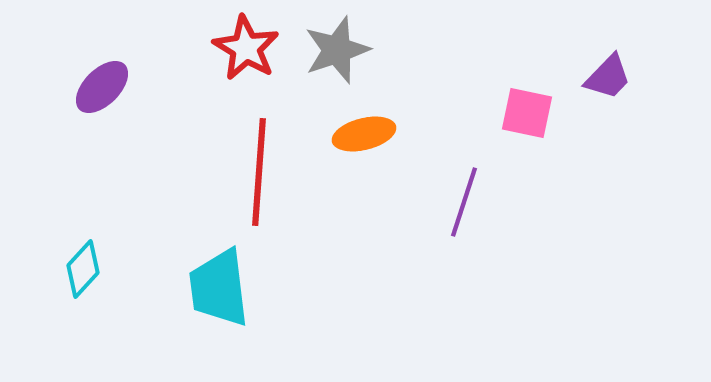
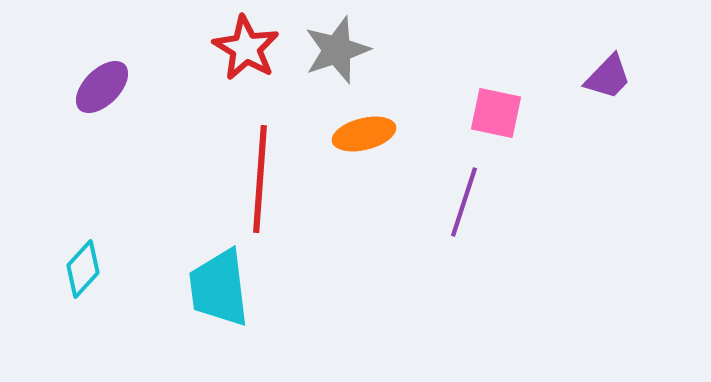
pink square: moved 31 px left
red line: moved 1 px right, 7 px down
